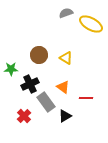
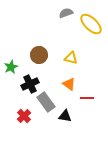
yellow ellipse: rotated 15 degrees clockwise
yellow triangle: moved 5 px right; rotated 16 degrees counterclockwise
green star: moved 2 px up; rotated 24 degrees counterclockwise
orange triangle: moved 6 px right, 3 px up
red line: moved 1 px right
black triangle: rotated 40 degrees clockwise
